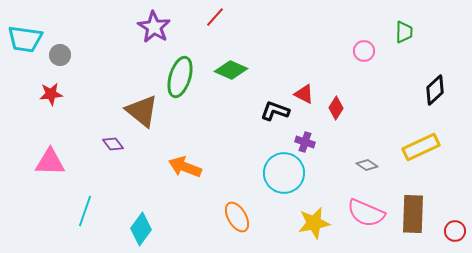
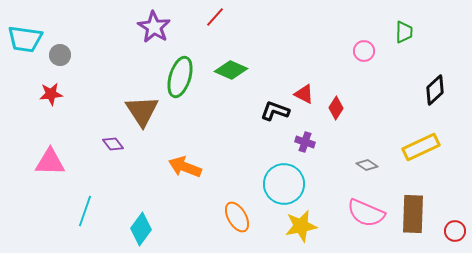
brown triangle: rotated 18 degrees clockwise
cyan circle: moved 11 px down
yellow star: moved 13 px left, 3 px down
